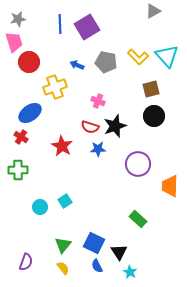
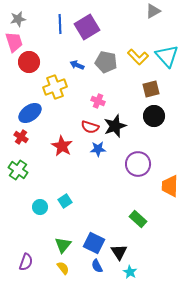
green cross: rotated 36 degrees clockwise
